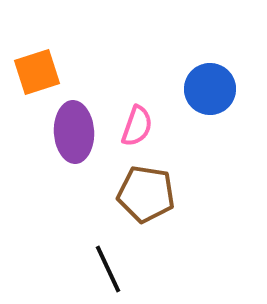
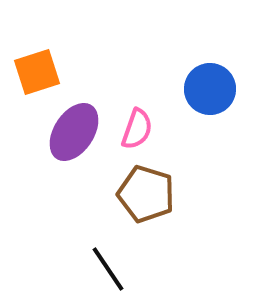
pink semicircle: moved 3 px down
purple ellipse: rotated 36 degrees clockwise
brown pentagon: rotated 8 degrees clockwise
black line: rotated 9 degrees counterclockwise
